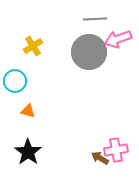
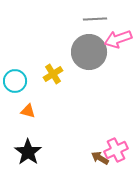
yellow cross: moved 20 px right, 28 px down
pink cross: rotated 15 degrees counterclockwise
